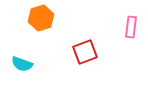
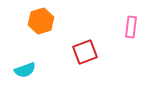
orange hexagon: moved 3 px down
cyan semicircle: moved 3 px right, 6 px down; rotated 40 degrees counterclockwise
